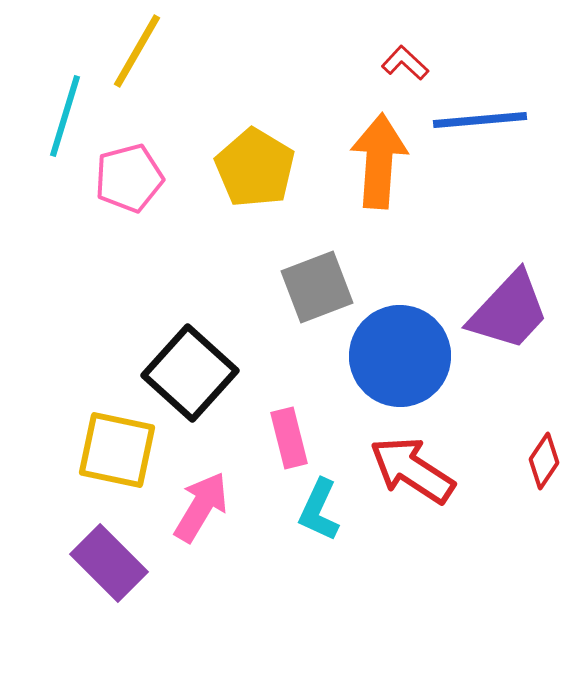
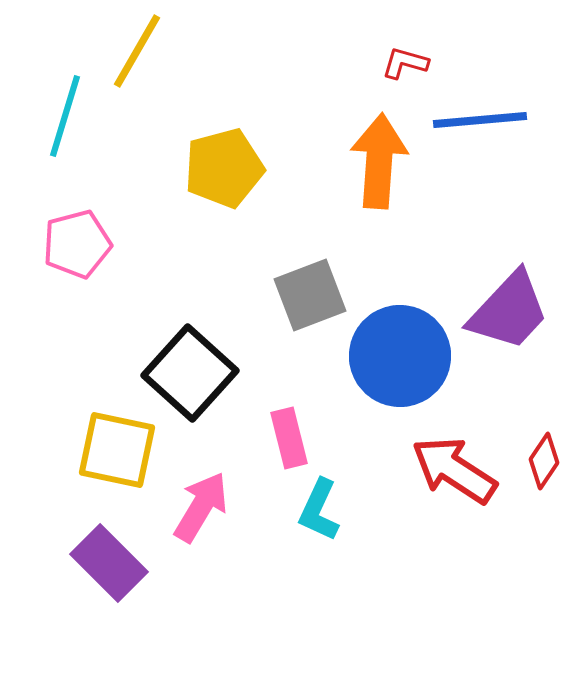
red L-shape: rotated 27 degrees counterclockwise
yellow pentagon: moved 31 px left; rotated 26 degrees clockwise
pink pentagon: moved 52 px left, 66 px down
gray square: moved 7 px left, 8 px down
red arrow: moved 42 px right
